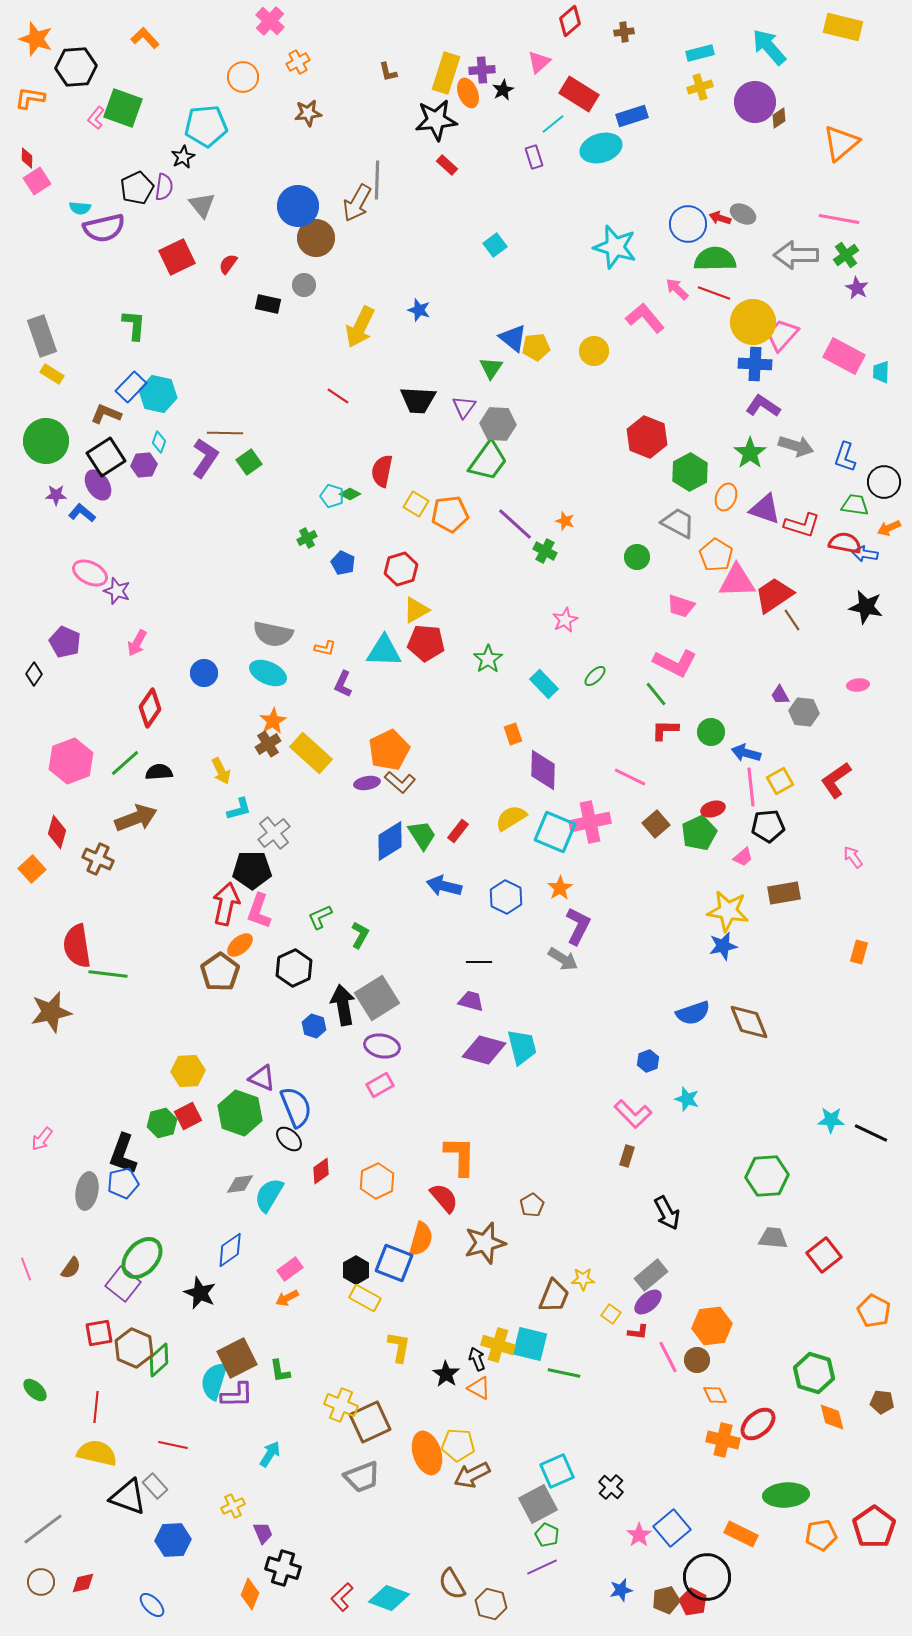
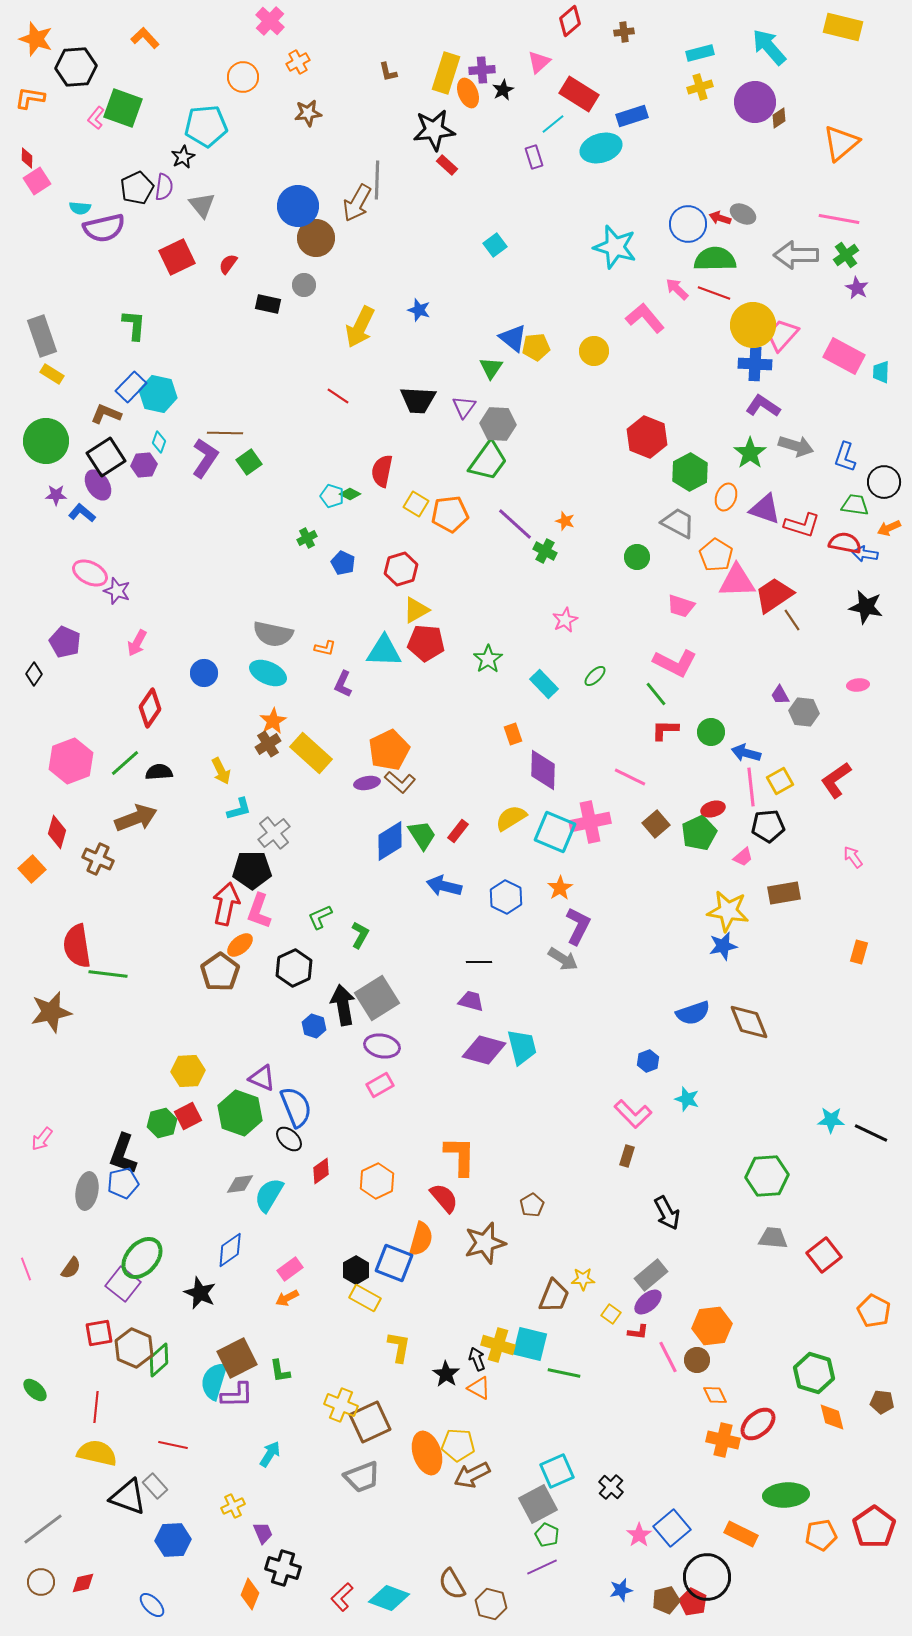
black star at (436, 120): moved 2 px left, 10 px down
yellow circle at (753, 322): moved 3 px down
